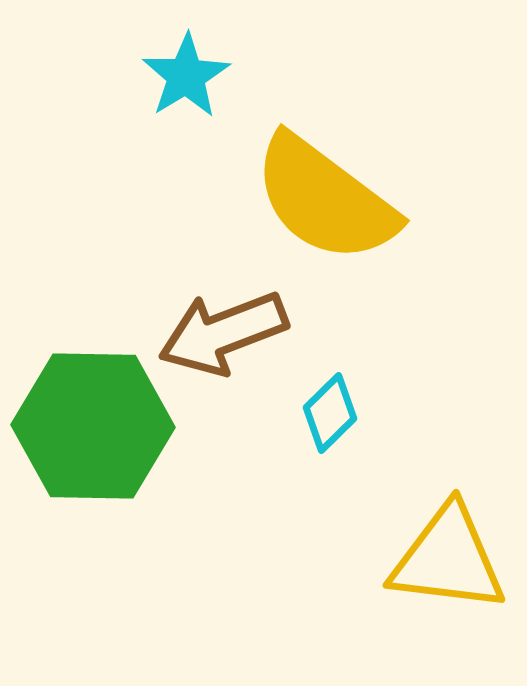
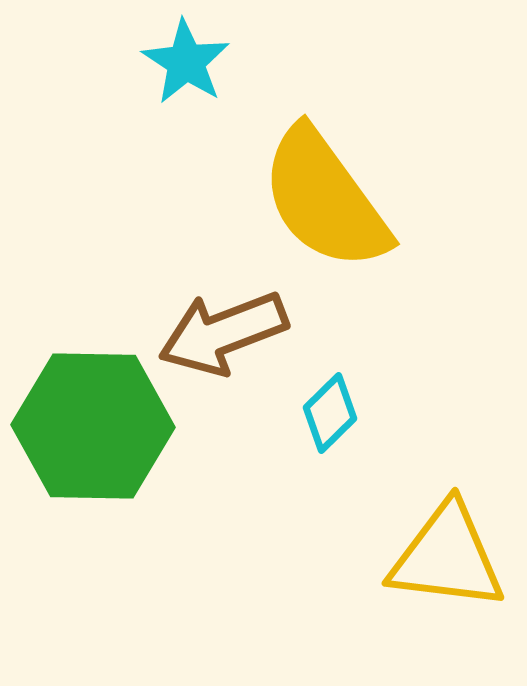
cyan star: moved 14 px up; rotated 8 degrees counterclockwise
yellow semicircle: rotated 17 degrees clockwise
yellow triangle: moved 1 px left, 2 px up
